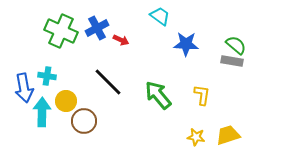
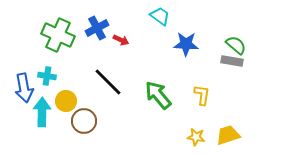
green cross: moved 3 px left, 4 px down
